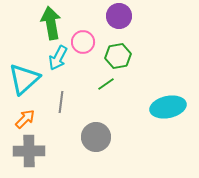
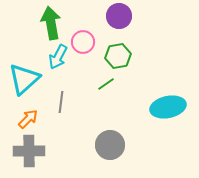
cyan arrow: moved 1 px up
orange arrow: moved 3 px right
gray circle: moved 14 px right, 8 px down
